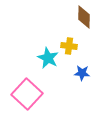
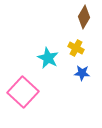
brown diamond: rotated 30 degrees clockwise
yellow cross: moved 7 px right, 2 px down; rotated 21 degrees clockwise
pink square: moved 4 px left, 2 px up
